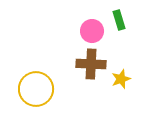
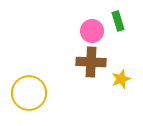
green rectangle: moved 1 px left, 1 px down
brown cross: moved 2 px up
yellow circle: moved 7 px left, 4 px down
